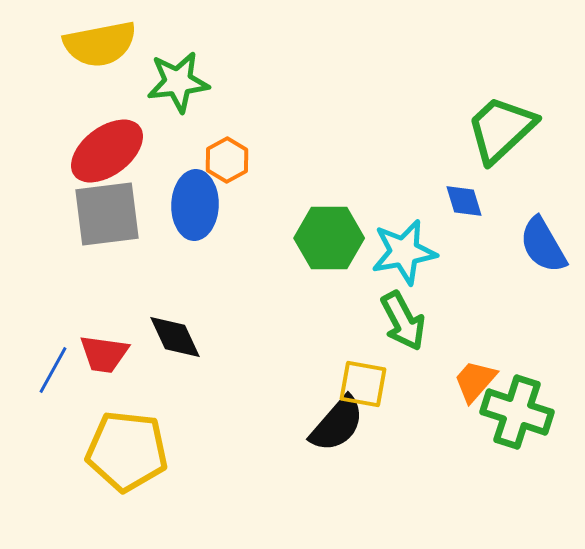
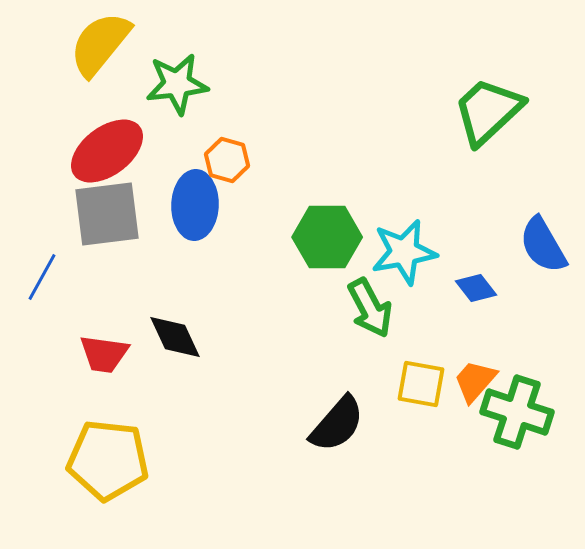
yellow semicircle: rotated 140 degrees clockwise
green star: moved 1 px left, 2 px down
green trapezoid: moved 13 px left, 18 px up
orange hexagon: rotated 15 degrees counterclockwise
blue diamond: moved 12 px right, 87 px down; rotated 21 degrees counterclockwise
green hexagon: moved 2 px left, 1 px up
green arrow: moved 33 px left, 13 px up
blue line: moved 11 px left, 93 px up
yellow square: moved 58 px right
yellow pentagon: moved 19 px left, 9 px down
